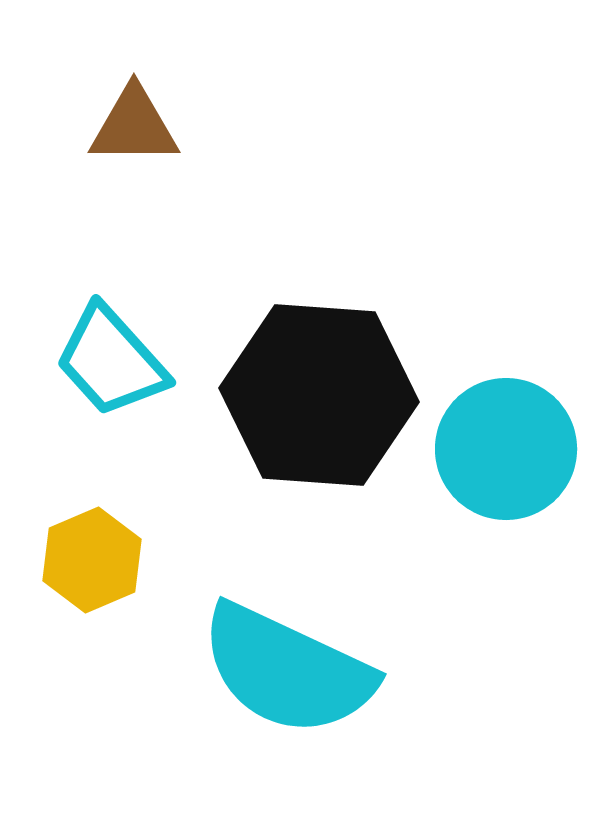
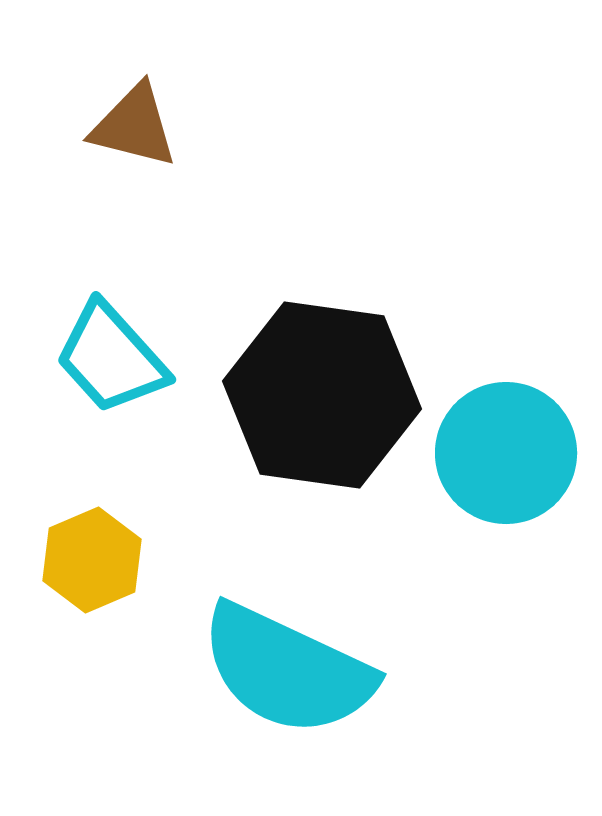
brown triangle: rotated 14 degrees clockwise
cyan trapezoid: moved 3 px up
black hexagon: moved 3 px right; rotated 4 degrees clockwise
cyan circle: moved 4 px down
